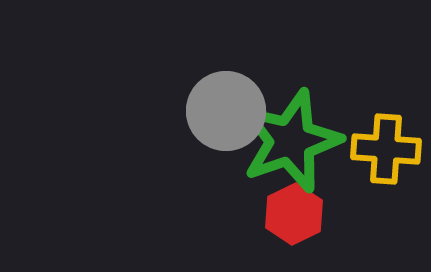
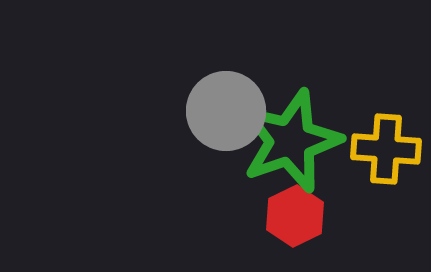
red hexagon: moved 1 px right, 2 px down
